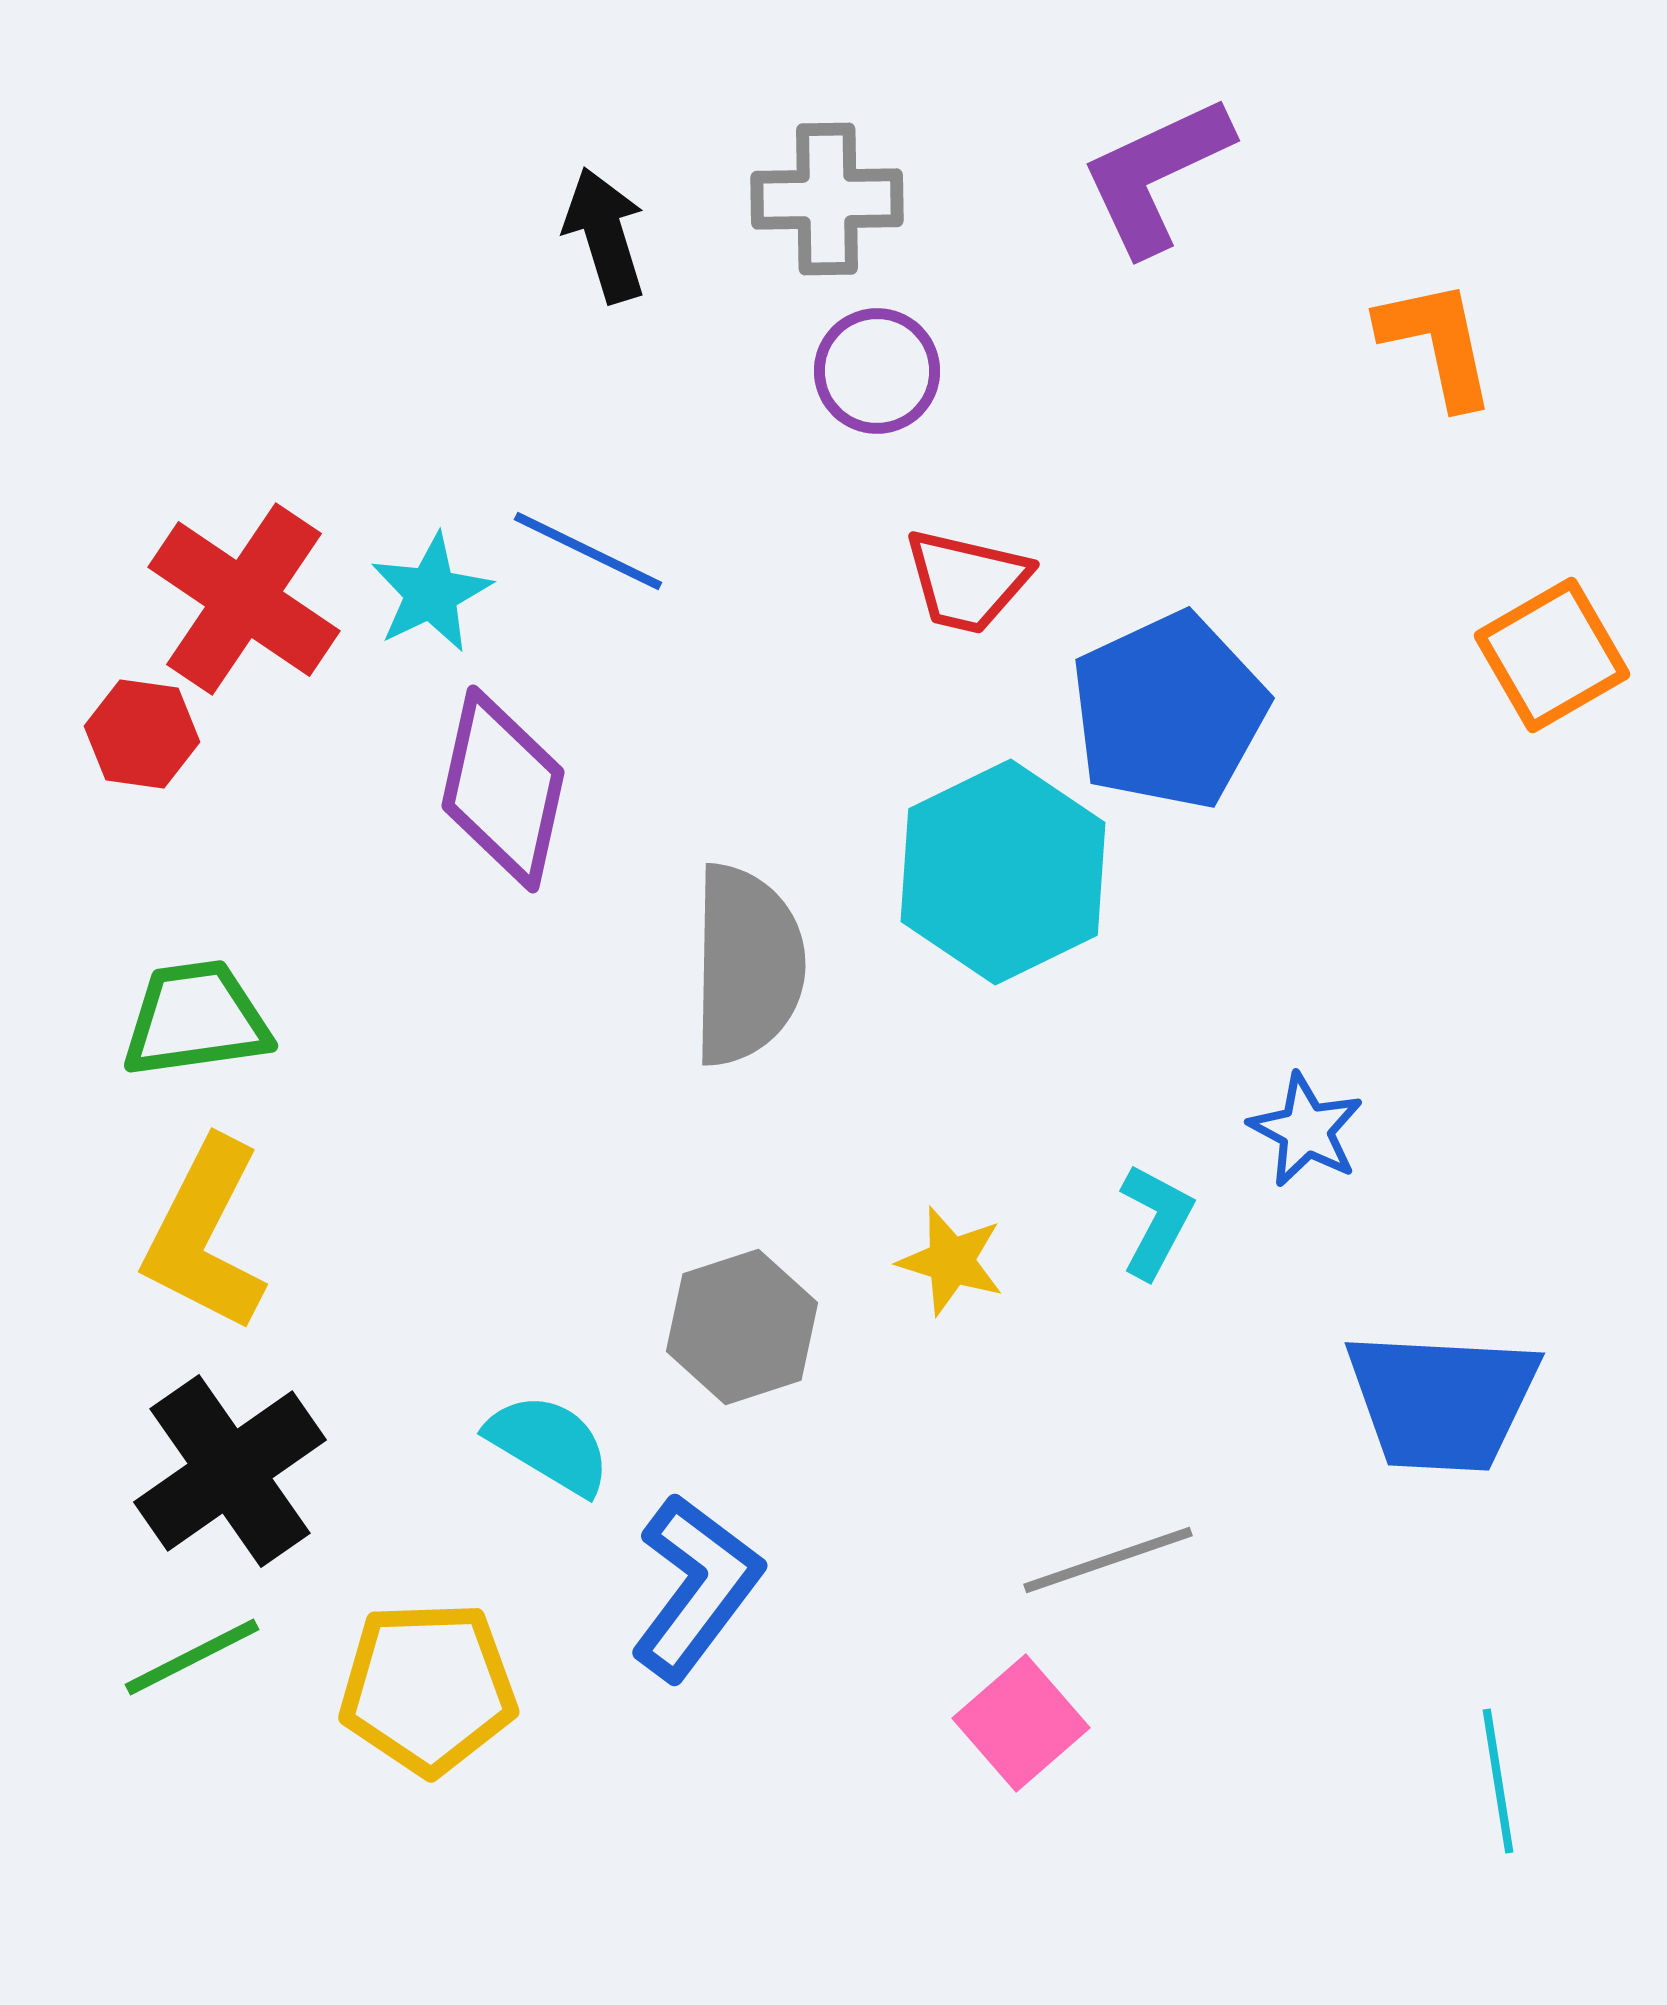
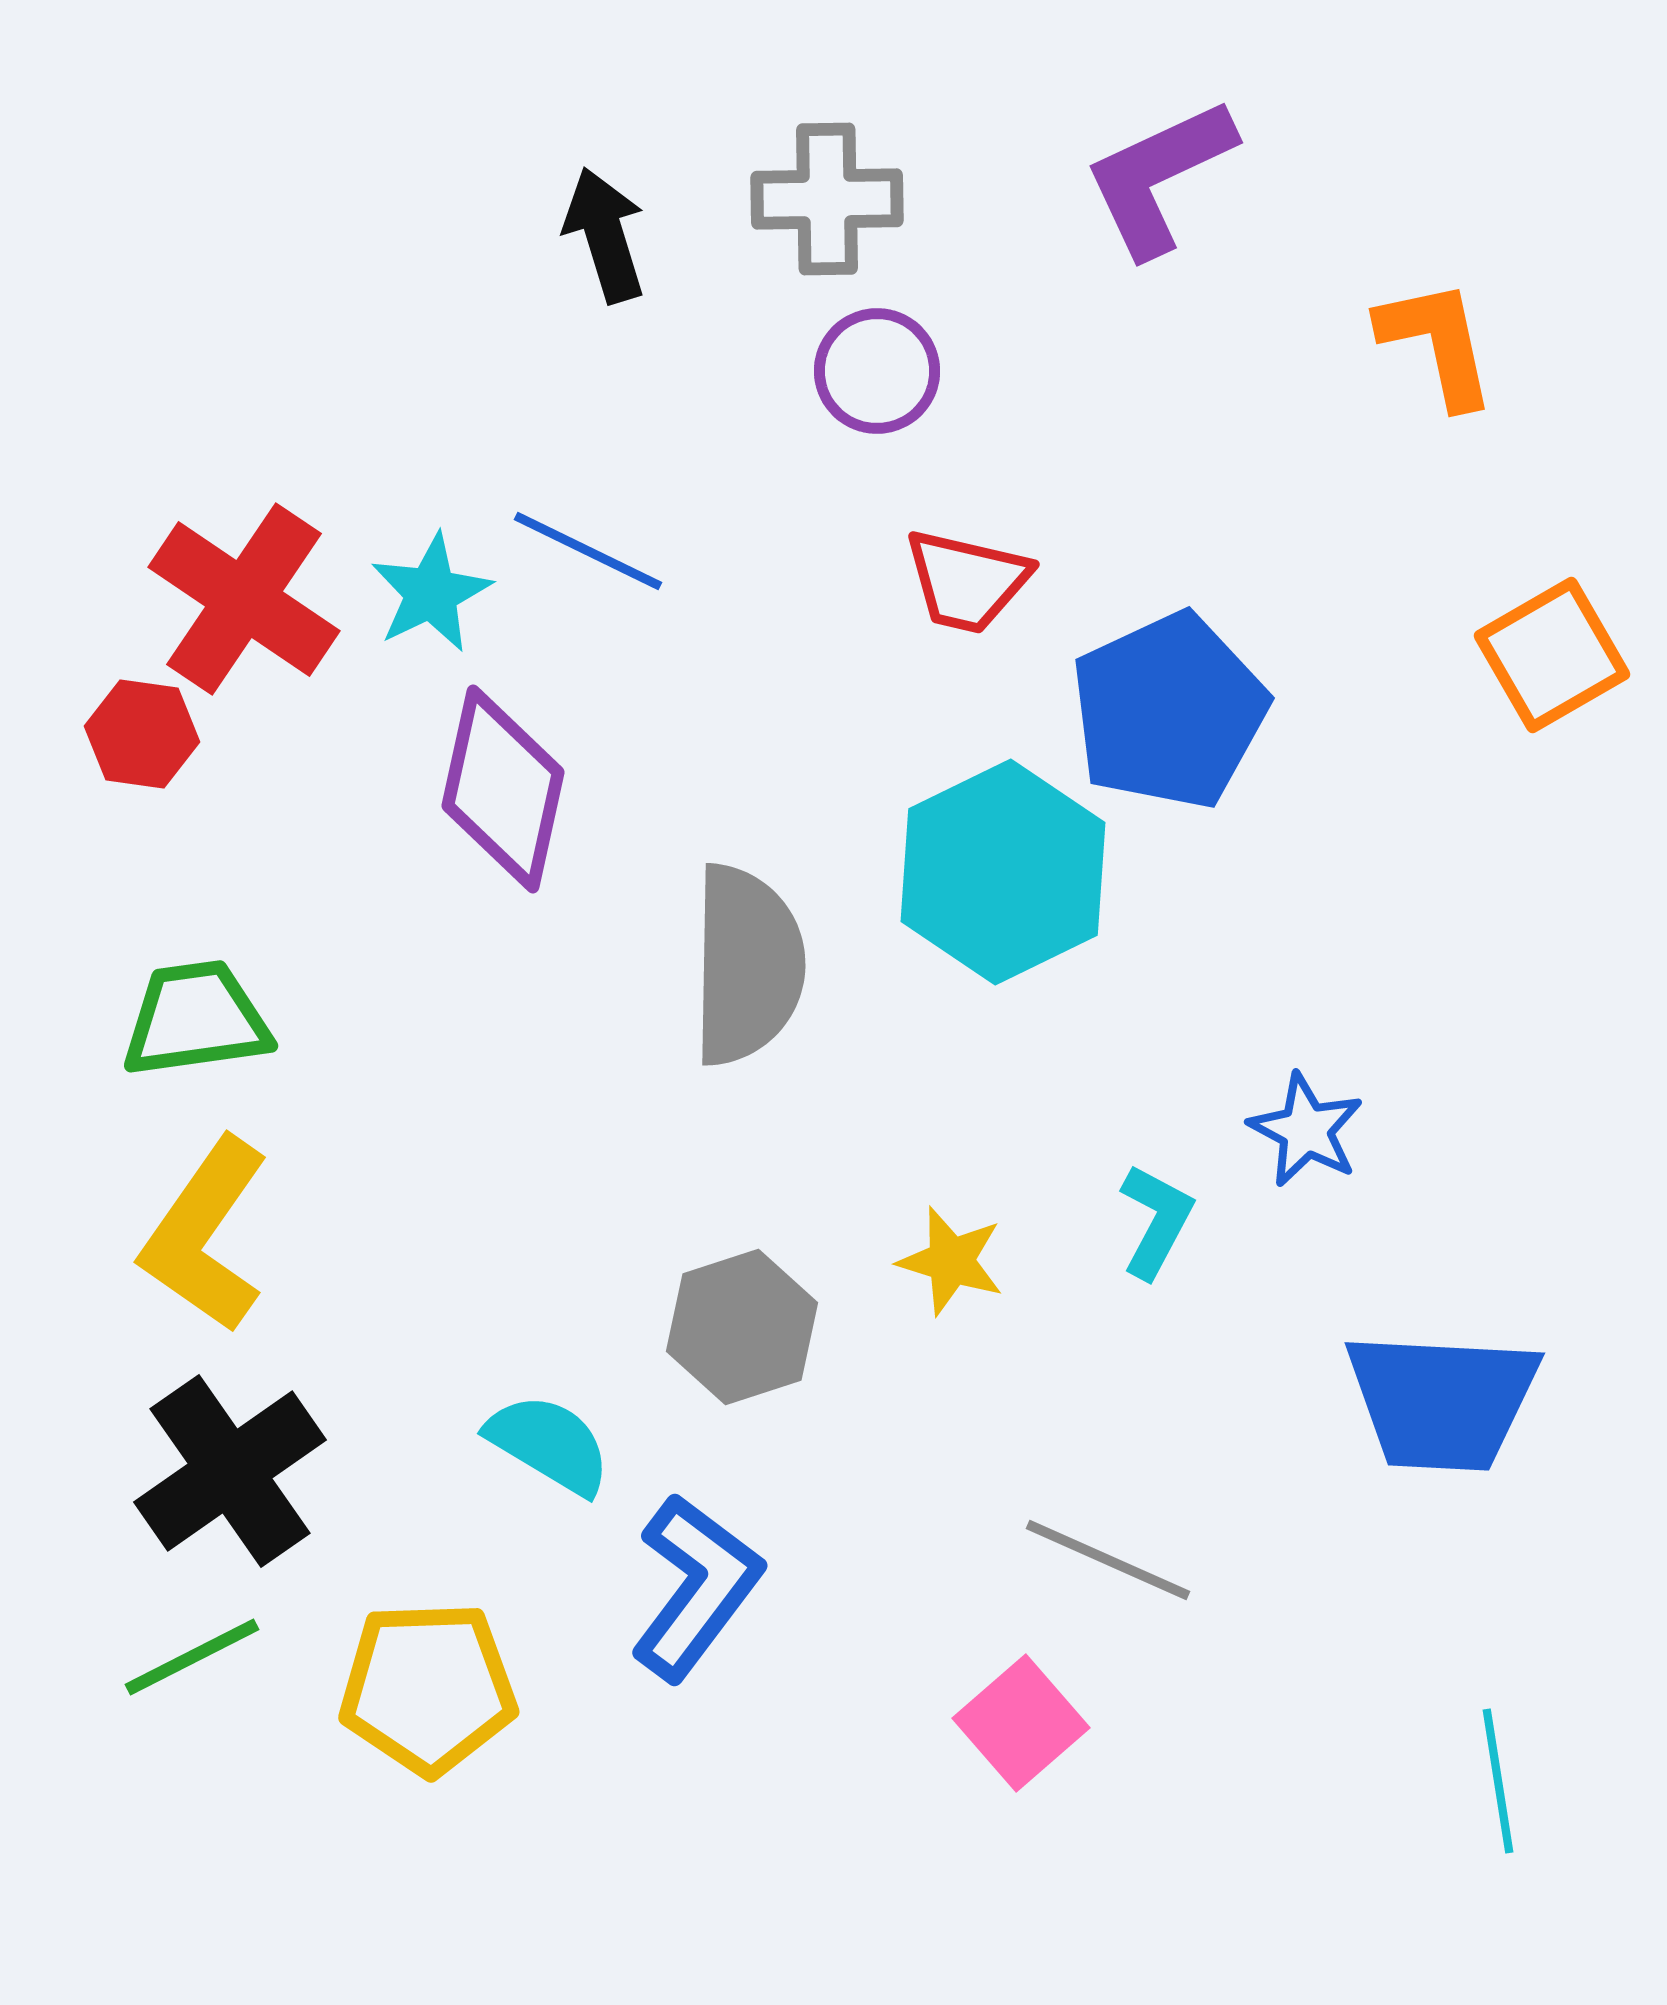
purple L-shape: moved 3 px right, 2 px down
yellow L-shape: rotated 8 degrees clockwise
gray line: rotated 43 degrees clockwise
